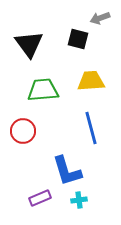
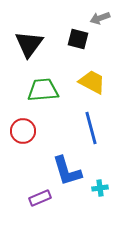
black triangle: rotated 12 degrees clockwise
yellow trapezoid: moved 1 px right, 1 px down; rotated 32 degrees clockwise
cyan cross: moved 21 px right, 12 px up
